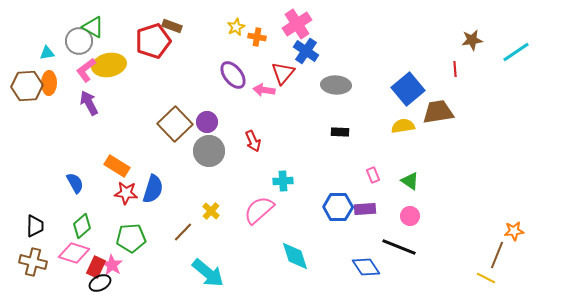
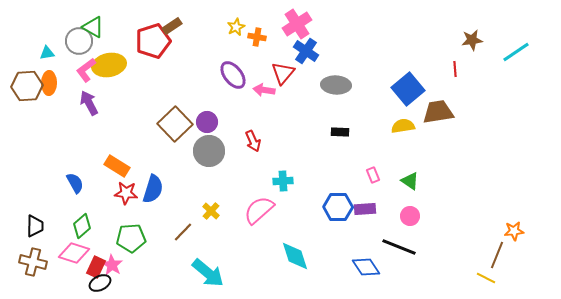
brown rectangle at (172, 26): rotated 54 degrees counterclockwise
